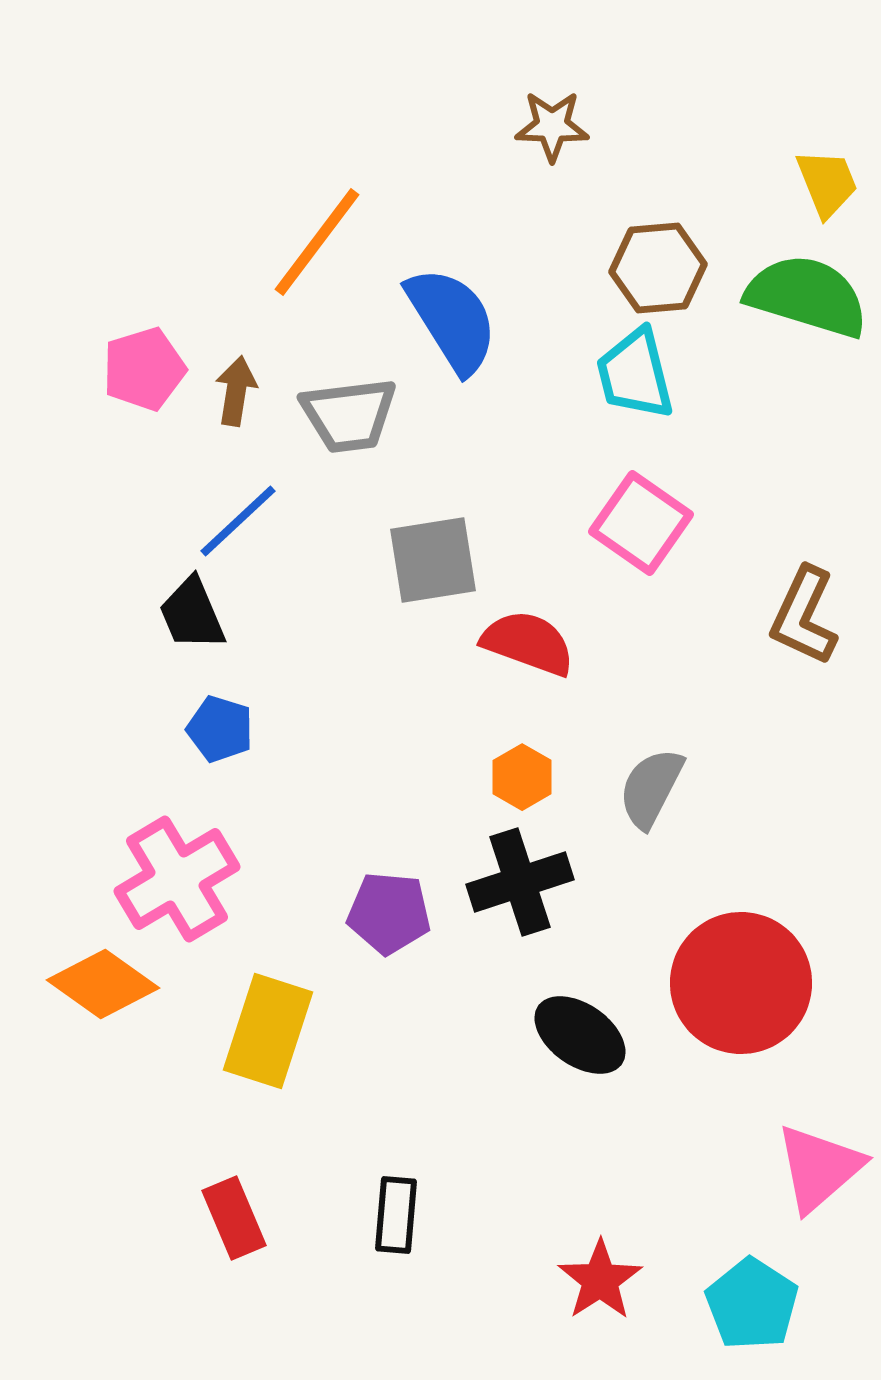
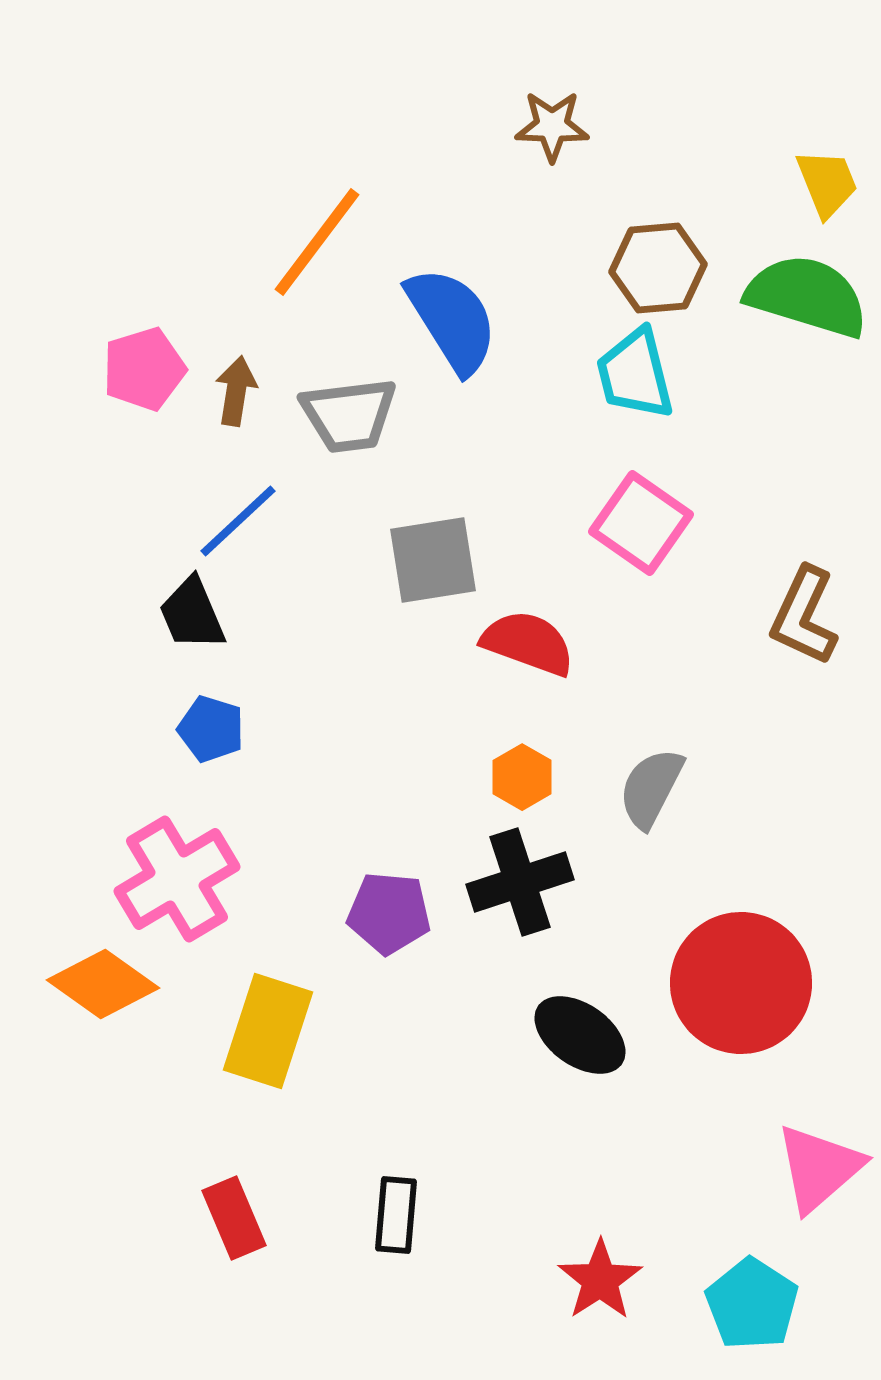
blue pentagon: moved 9 px left
